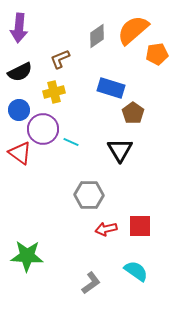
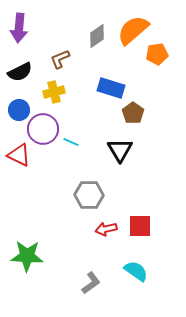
red triangle: moved 1 px left, 2 px down; rotated 10 degrees counterclockwise
